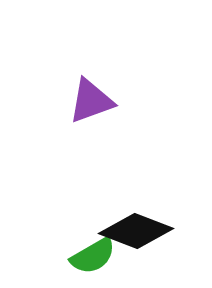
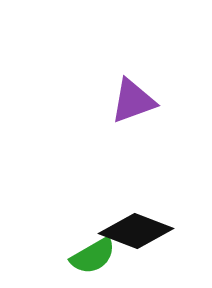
purple triangle: moved 42 px right
